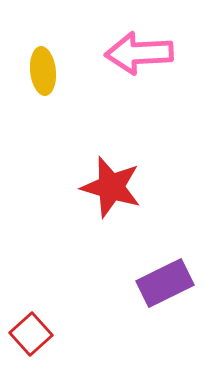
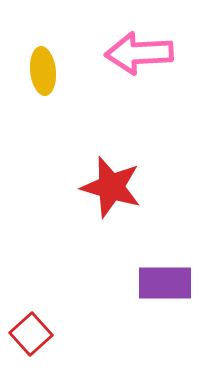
purple rectangle: rotated 26 degrees clockwise
